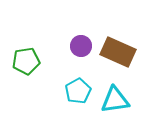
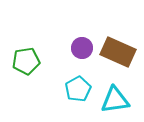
purple circle: moved 1 px right, 2 px down
cyan pentagon: moved 2 px up
